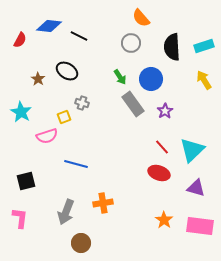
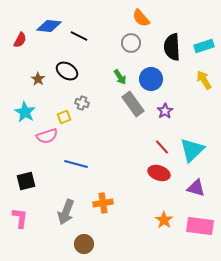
cyan star: moved 4 px right
brown circle: moved 3 px right, 1 px down
